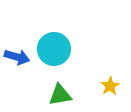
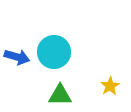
cyan circle: moved 3 px down
green triangle: rotated 10 degrees clockwise
